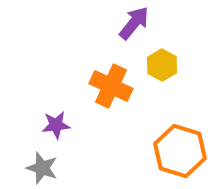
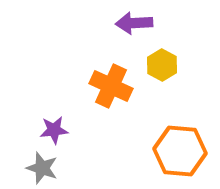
purple arrow: rotated 132 degrees counterclockwise
purple star: moved 2 px left, 5 px down
orange hexagon: rotated 12 degrees counterclockwise
